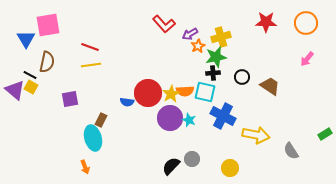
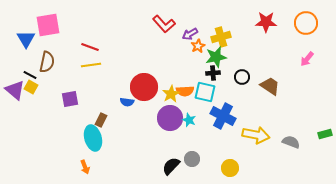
red circle: moved 4 px left, 6 px up
green rectangle: rotated 16 degrees clockwise
gray semicircle: moved 9 px up; rotated 144 degrees clockwise
